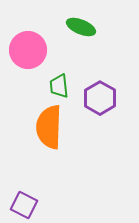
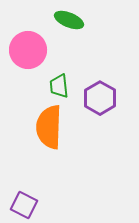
green ellipse: moved 12 px left, 7 px up
